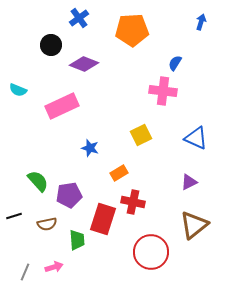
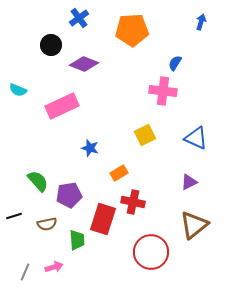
yellow square: moved 4 px right
